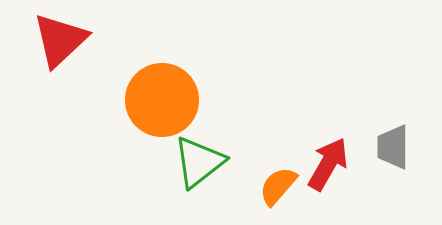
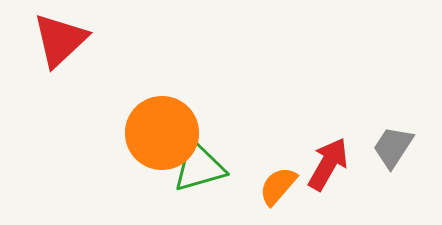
orange circle: moved 33 px down
gray trapezoid: rotated 33 degrees clockwise
green triangle: moved 5 px down; rotated 22 degrees clockwise
